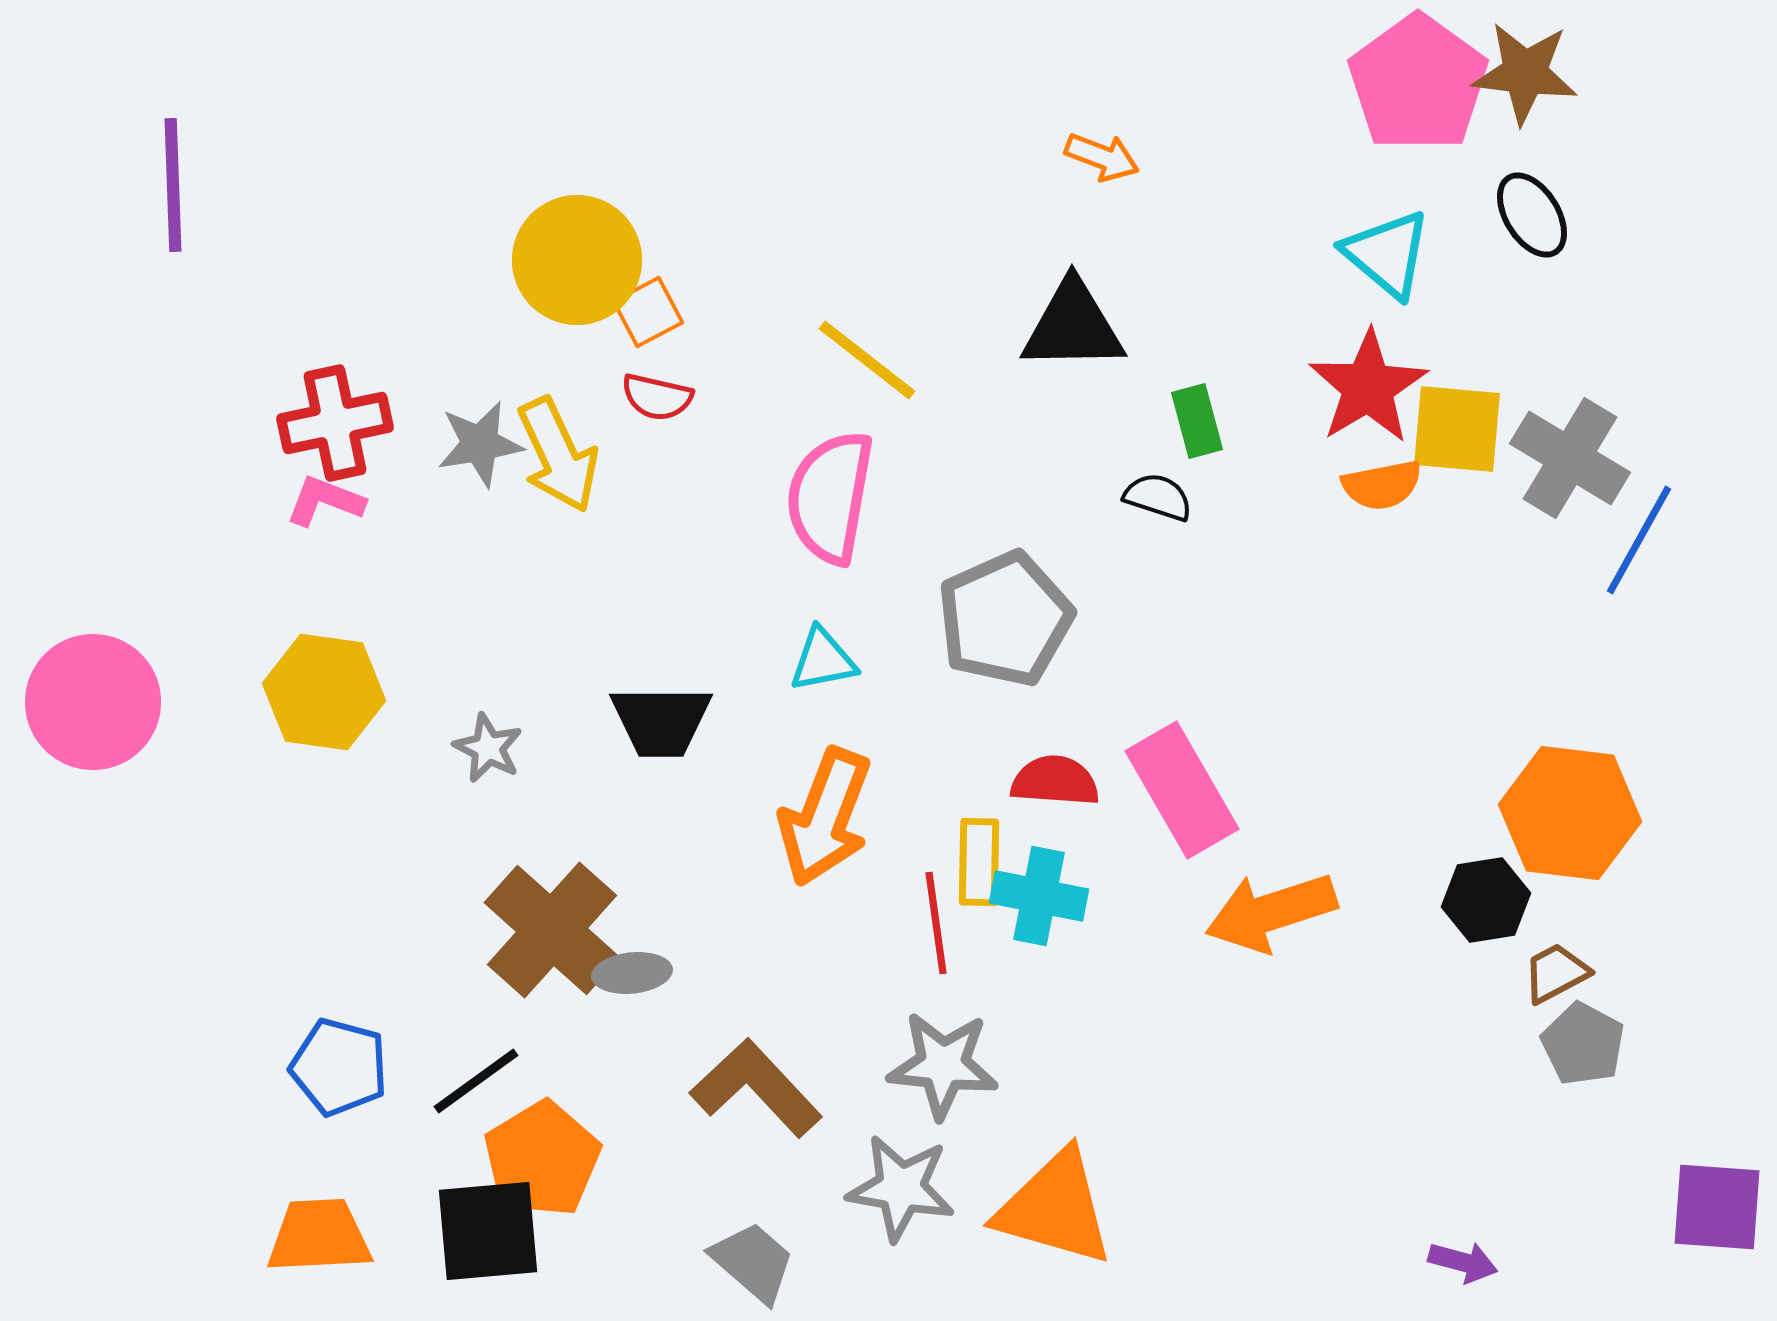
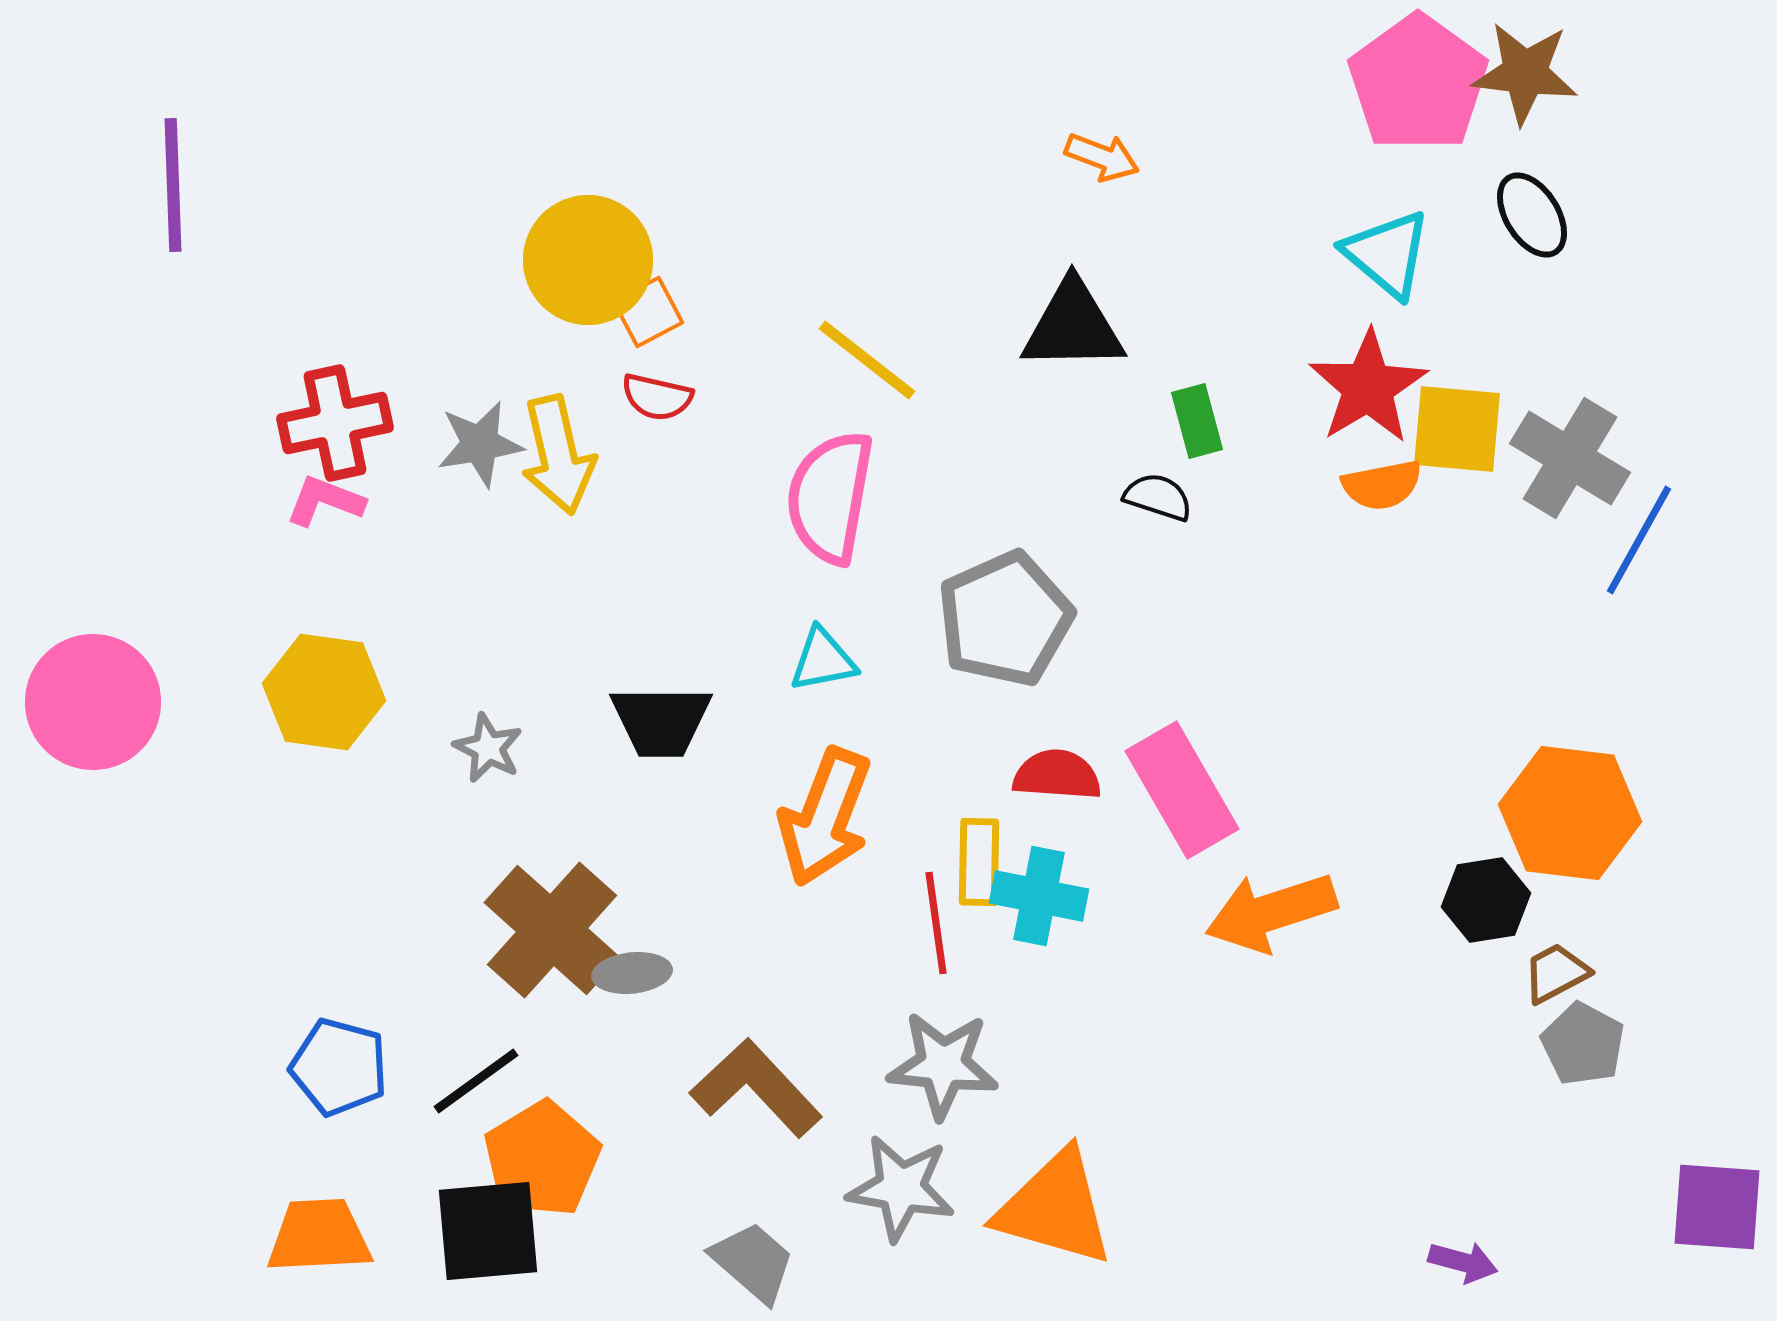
yellow circle at (577, 260): moved 11 px right
yellow arrow at (558, 455): rotated 12 degrees clockwise
red semicircle at (1055, 781): moved 2 px right, 6 px up
